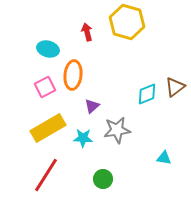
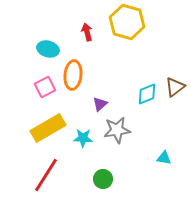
purple triangle: moved 8 px right, 2 px up
